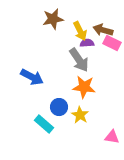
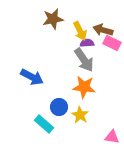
gray arrow: moved 5 px right
